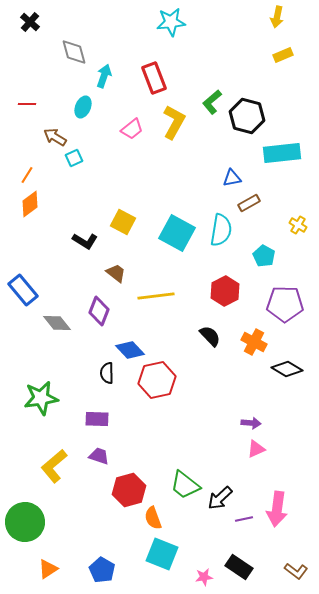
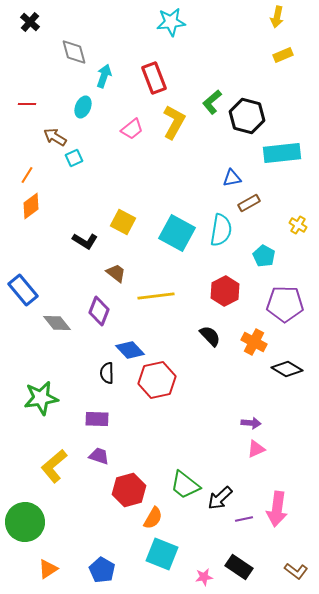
orange diamond at (30, 204): moved 1 px right, 2 px down
orange semicircle at (153, 518): rotated 130 degrees counterclockwise
